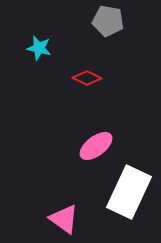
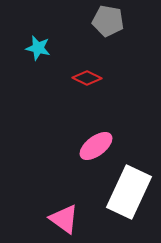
cyan star: moved 1 px left
